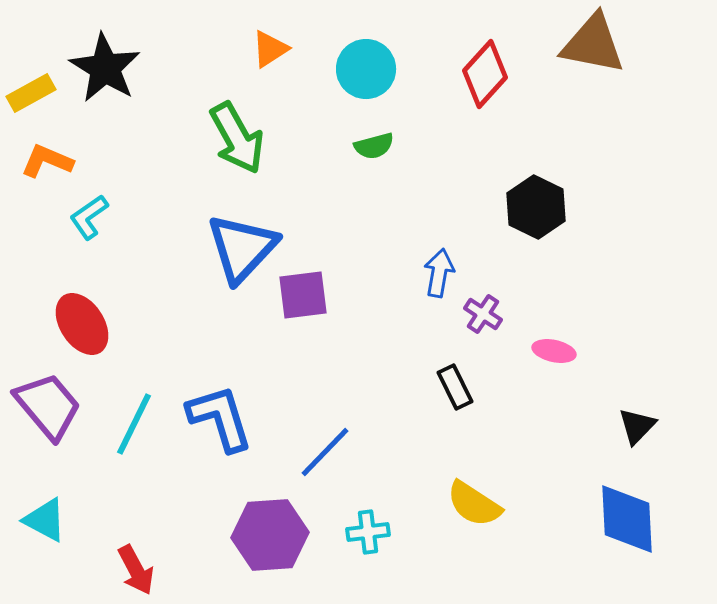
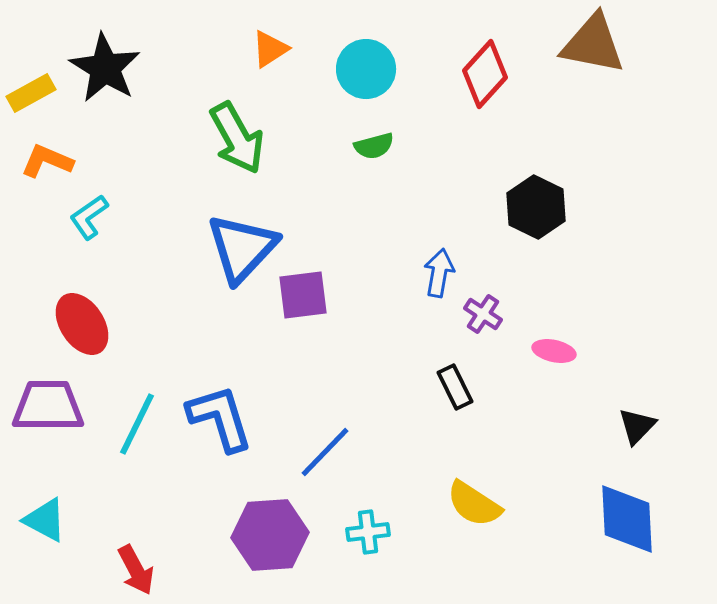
purple trapezoid: rotated 50 degrees counterclockwise
cyan line: moved 3 px right
